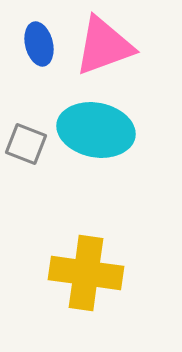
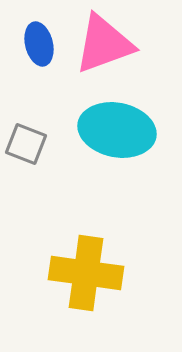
pink triangle: moved 2 px up
cyan ellipse: moved 21 px right
